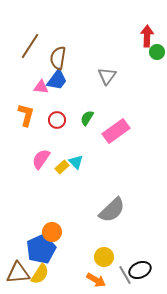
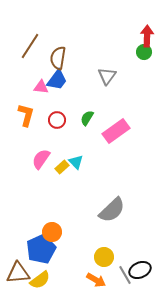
green circle: moved 13 px left
yellow semicircle: moved 6 px down; rotated 20 degrees clockwise
